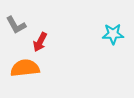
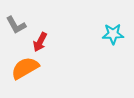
orange semicircle: rotated 24 degrees counterclockwise
